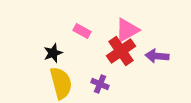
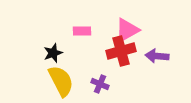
pink rectangle: rotated 30 degrees counterclockwise
red cross: rotated 20 degrees clockwise
yellow semicircle: moved 2 px up; rotated 12 degrees counterclockwise
